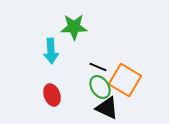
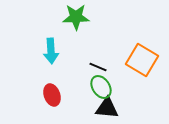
green star: moved 2 px right, 10 px up
orange square: moved 17 px right, 20 px up
green ellipse: moved 1 px right
black triangle: rotated 20 degrees counterclockwise
